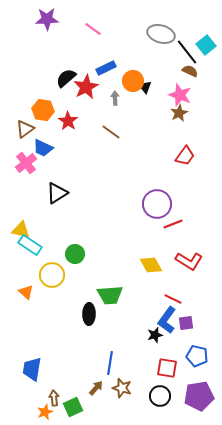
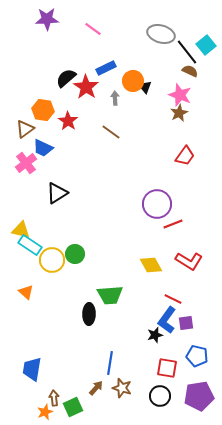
red star at (86, 87): rotated 10 degrees counterclockwise
yellow circle at (52, 275): moved 15 px up
